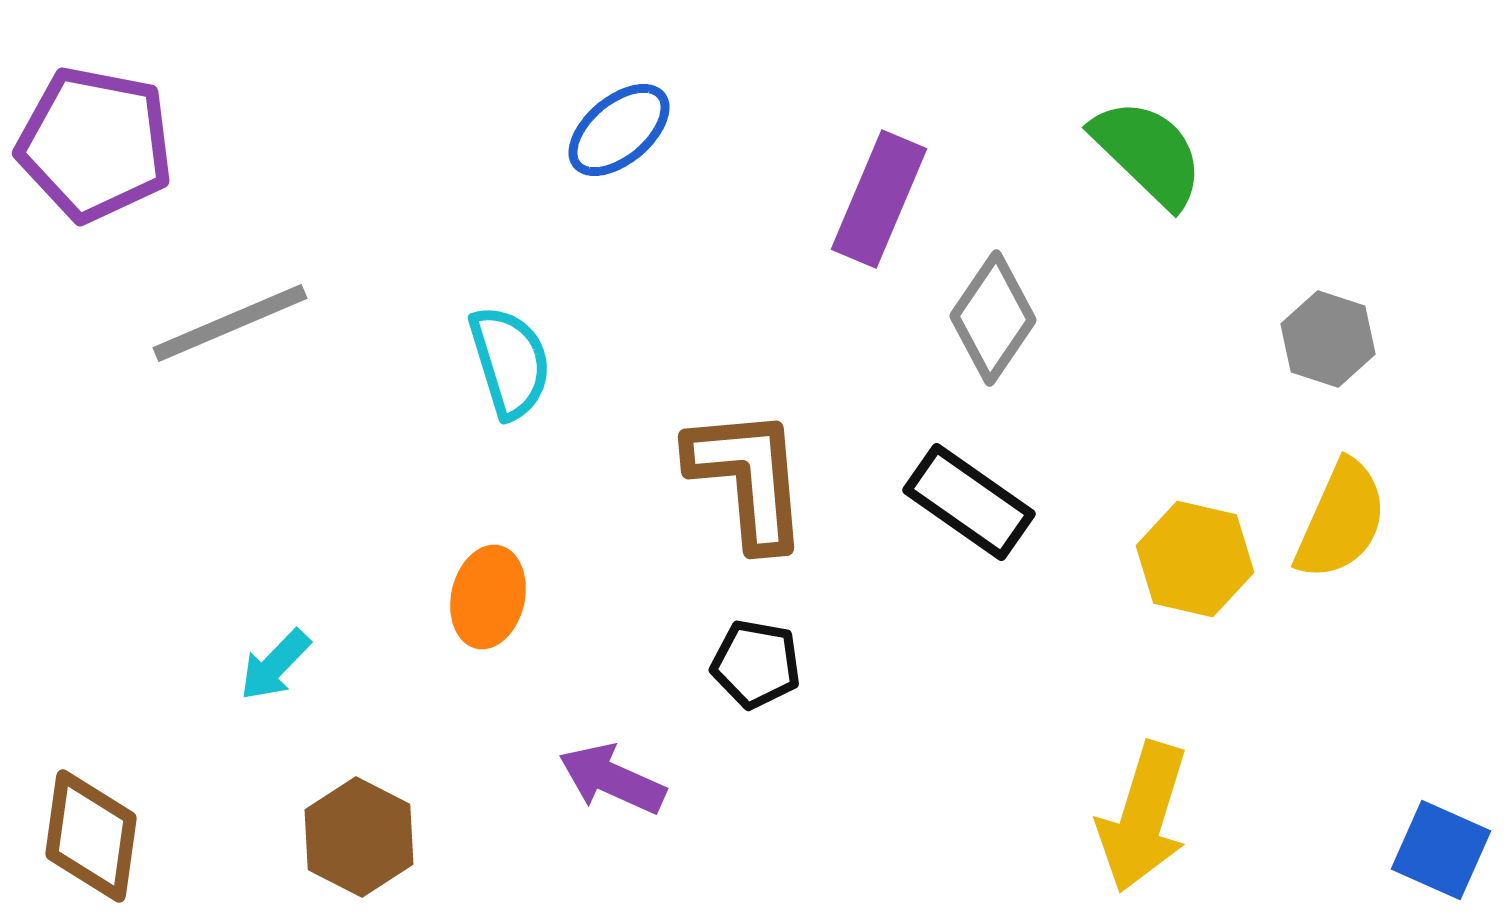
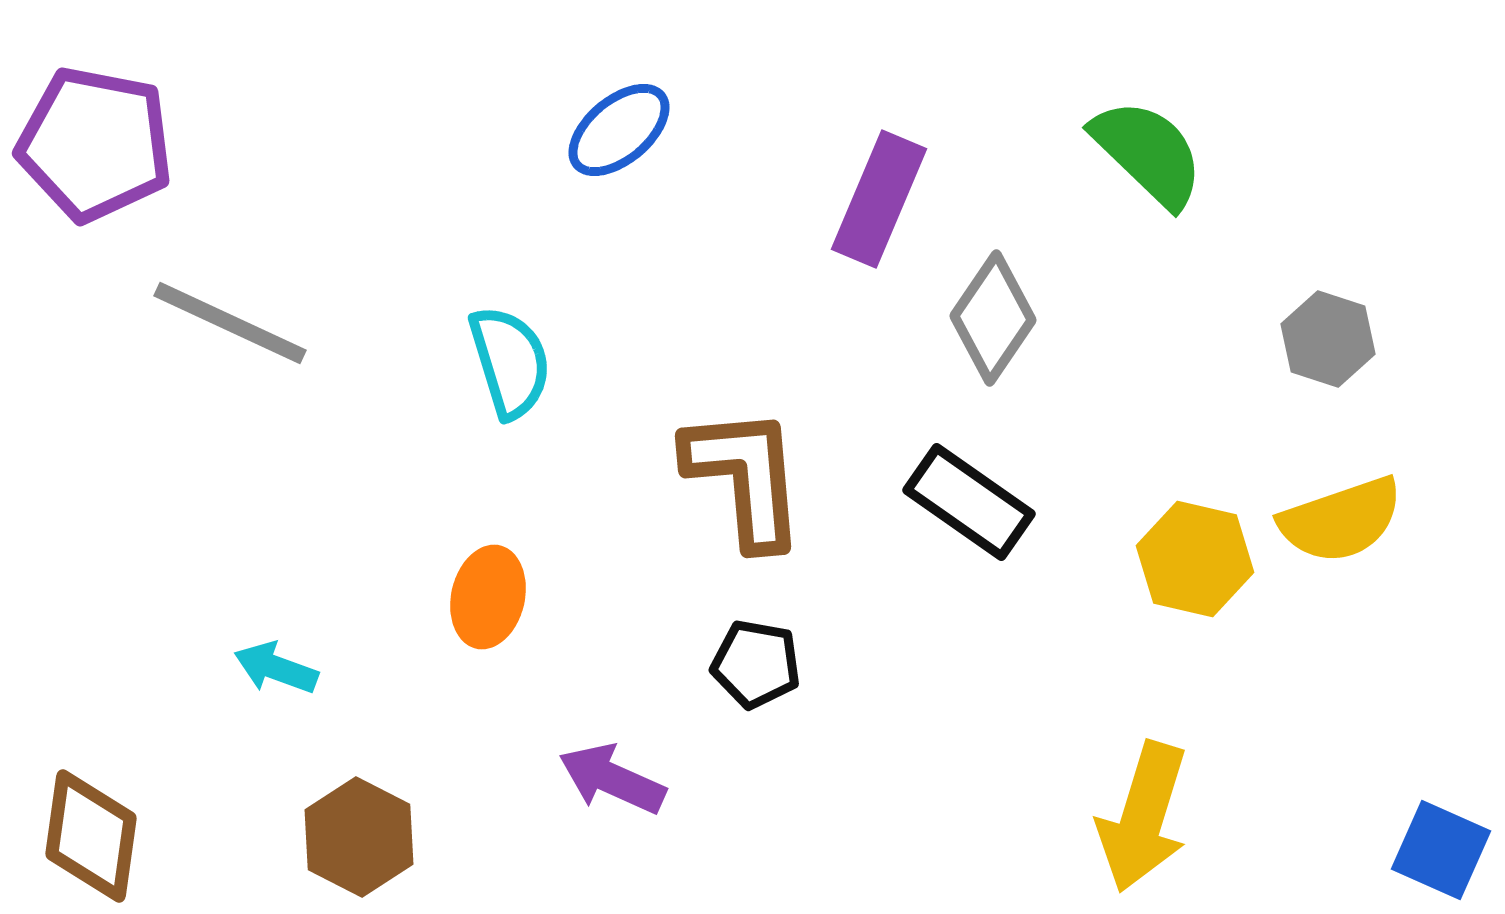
gray line: rotated 48 degrees clockwise
brown L-shape: moved 3 px left, 1 px up
yellow semicircle: rotated 47 degrees clockwise
cyan arrow: moved 1 px right, 3 px down; rotated 66 degrees clockwise
